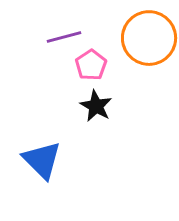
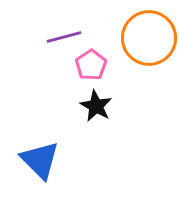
blue triangle: moved 2 px left
